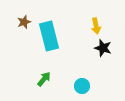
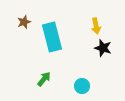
cyan rectangle: moved 3 px right, 1 px down
